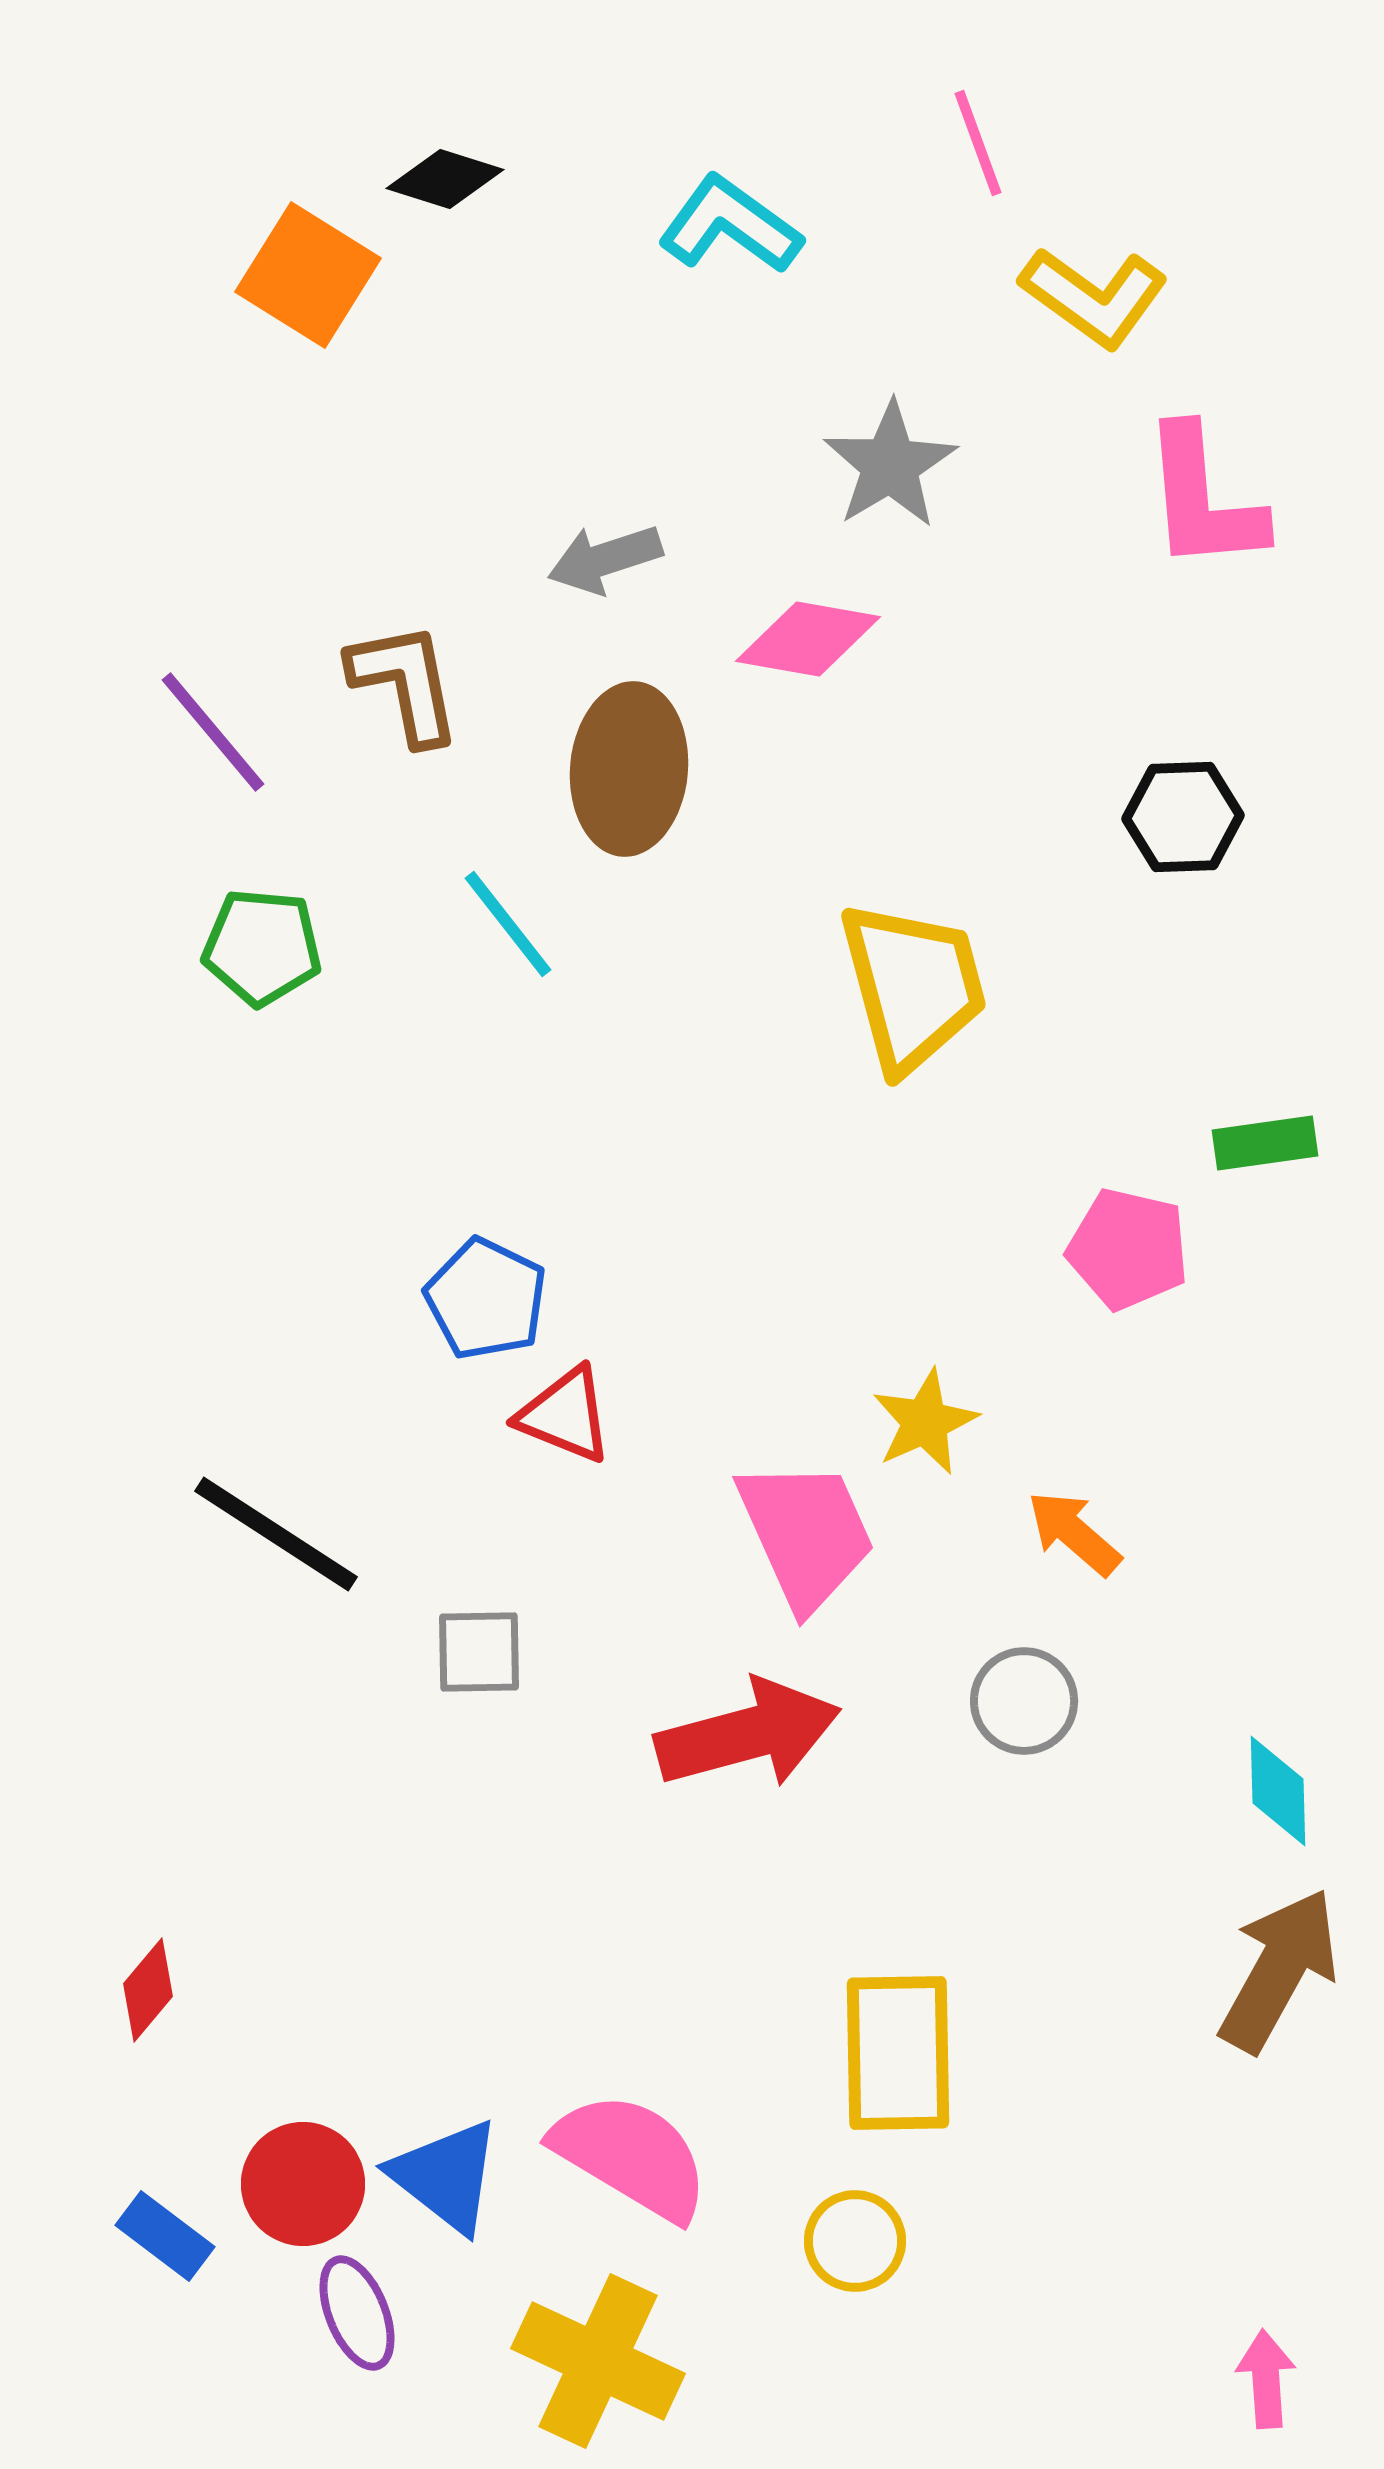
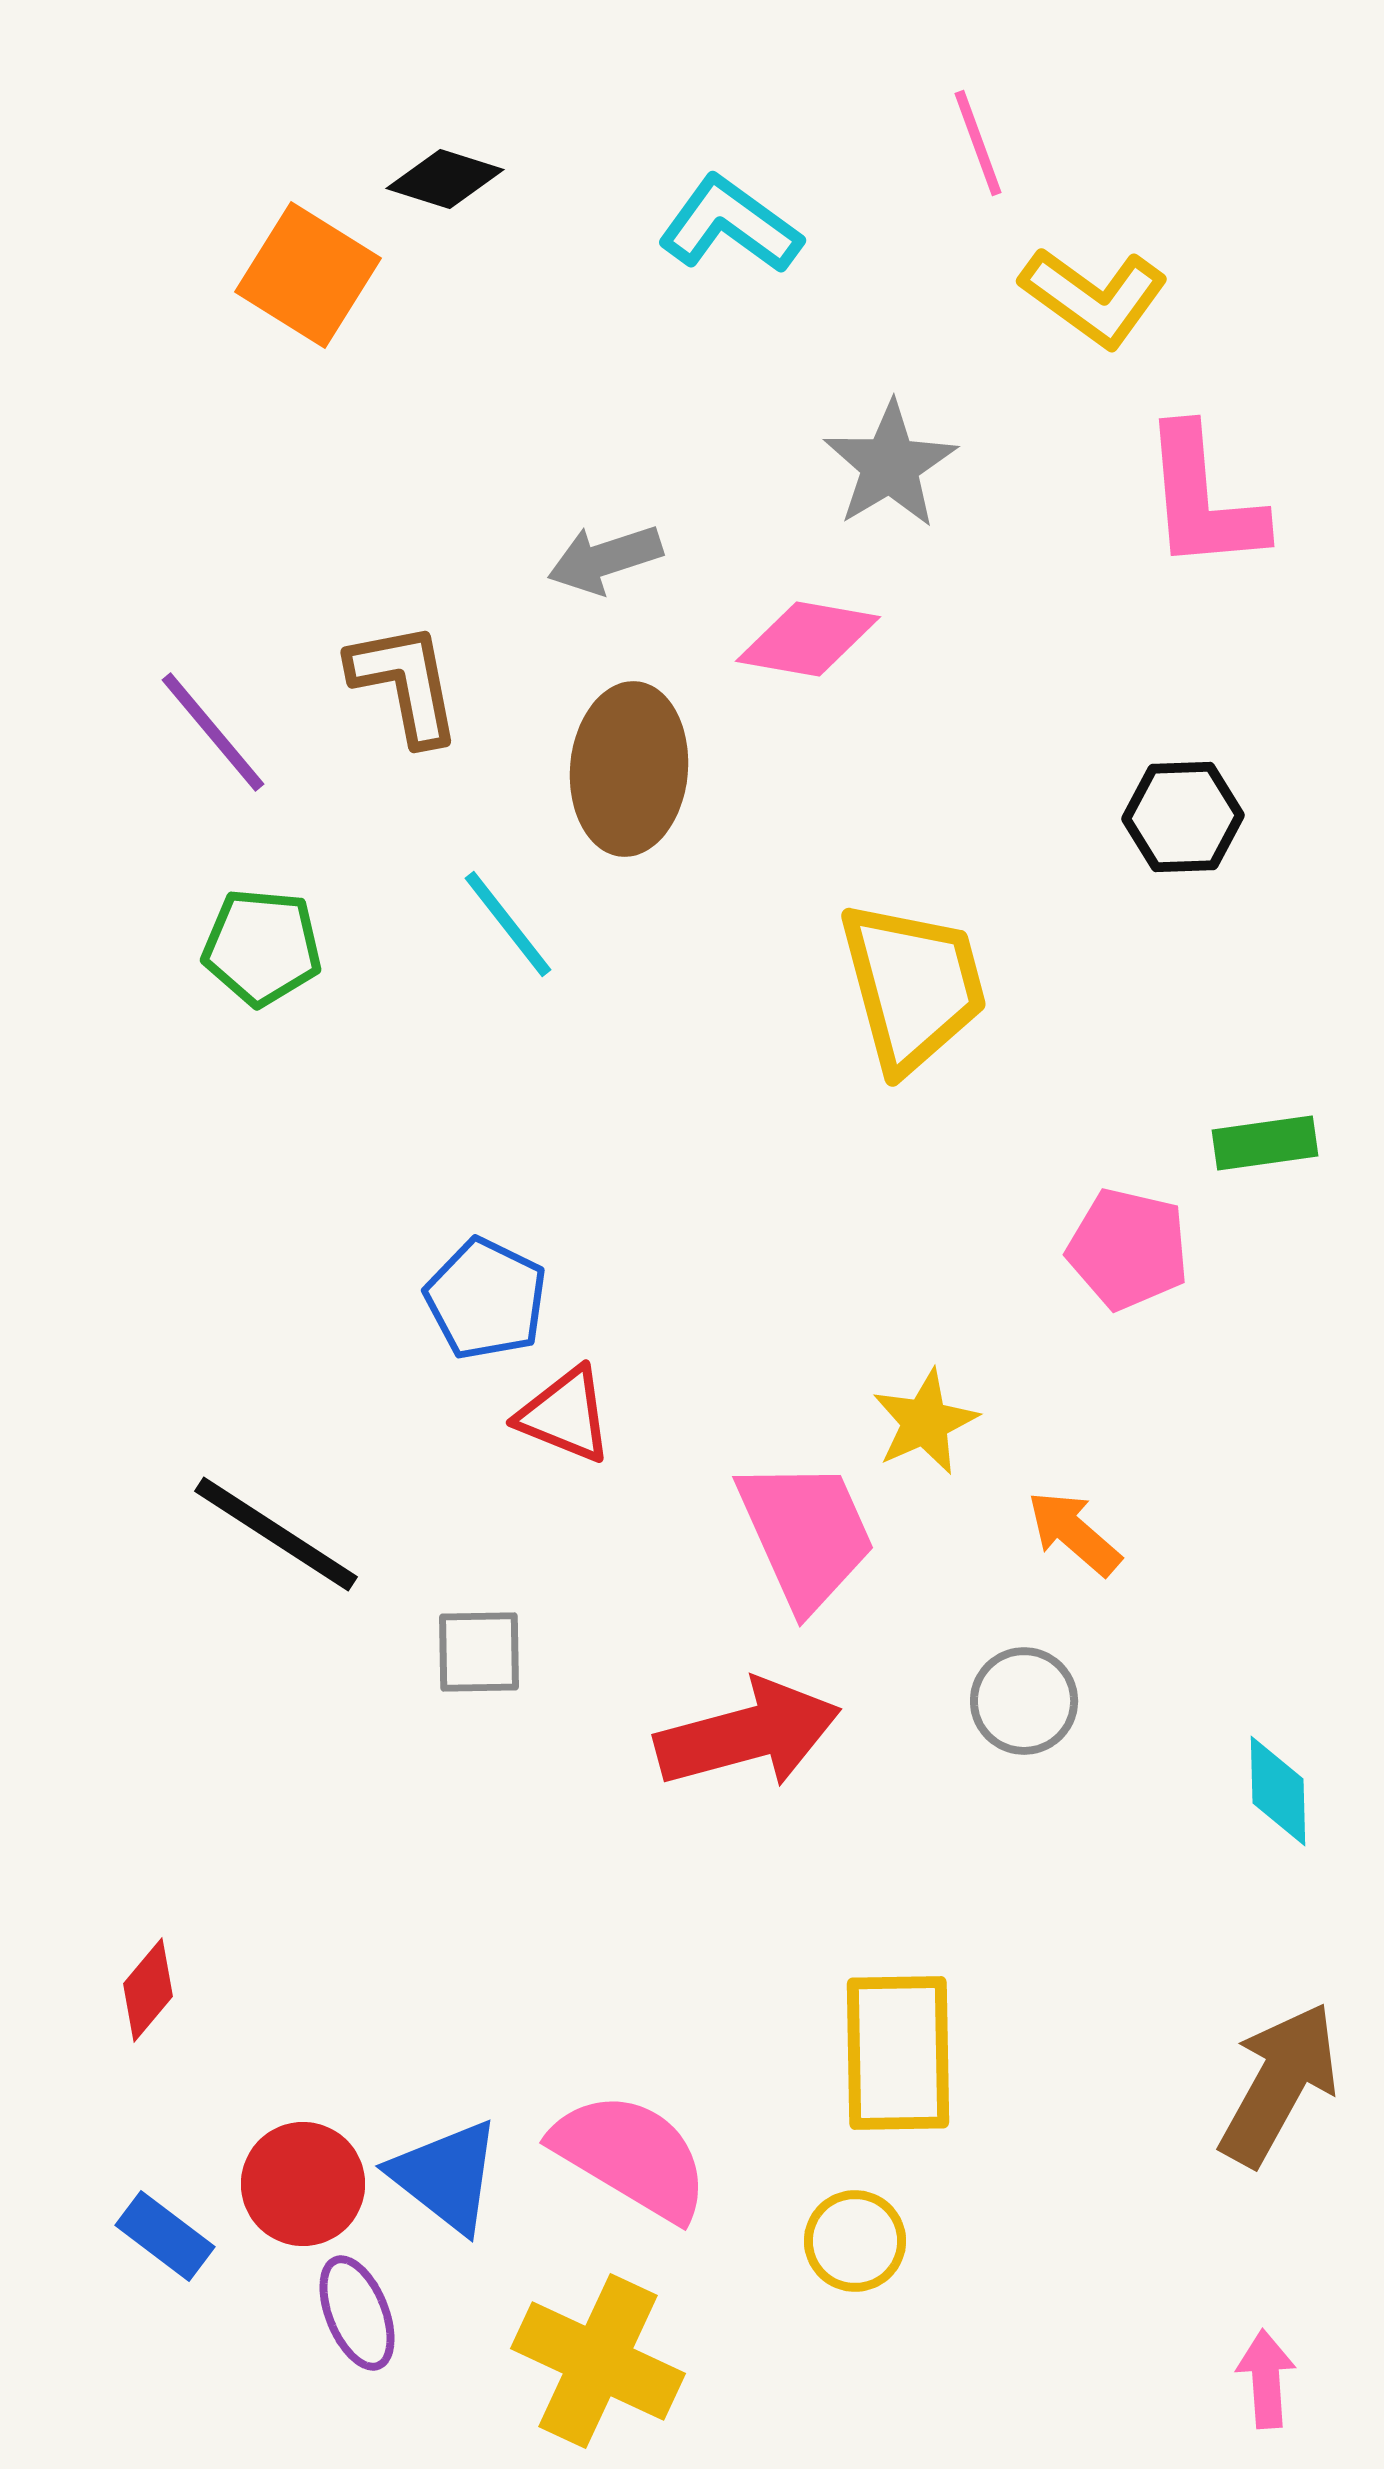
brown arrow: moved 114 px down
